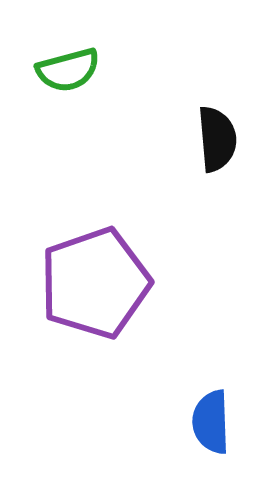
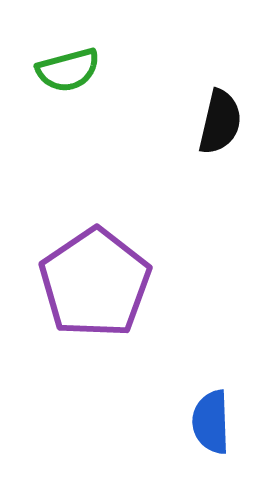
black semicircle: moved 3 px right, 17 px up; rotated 18 degrees clockwise
purple pentagon: rotated 15 degrees counterclockwise
